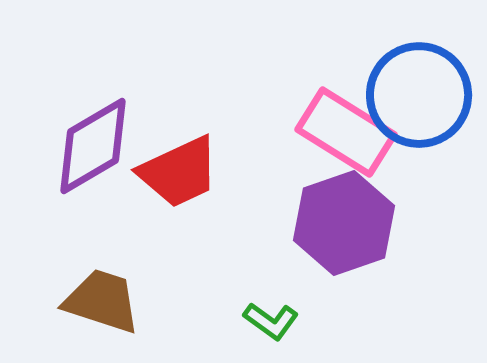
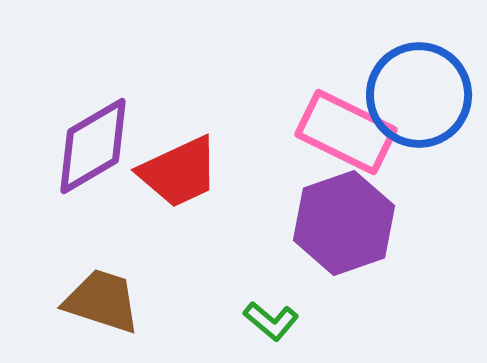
pink rectangle: rotated 6 degrees counterclockwise
green L-shape: rotated 4 degrees clockwise
